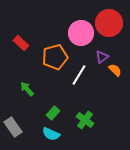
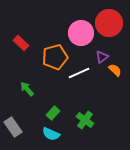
white line: moved 2 px up; rotated 35 degrees clockwise
